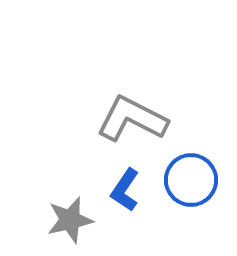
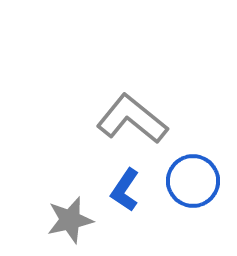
gray L-shape: rotated 12 degrees clockwise
blue circle: moved 2 px right, 1 px down
